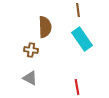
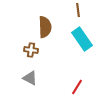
red line: rotated 42 degrees clockwise
